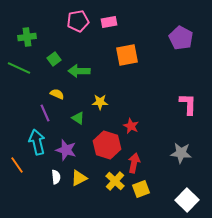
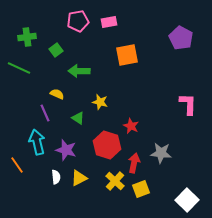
green square: moved 2 px right, 9 px up
yellow star: rotated 14 degrees clockwise
gray star: moved 20 px left
